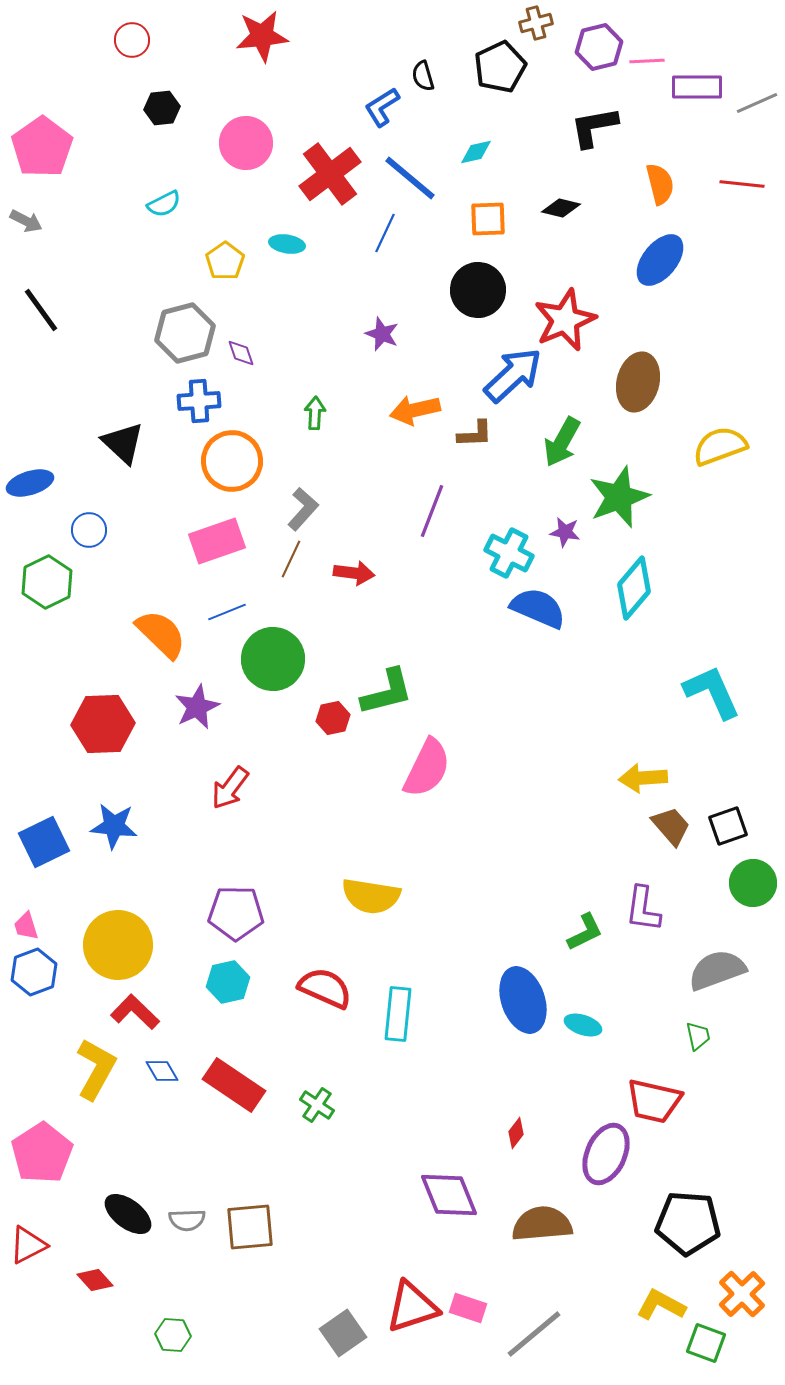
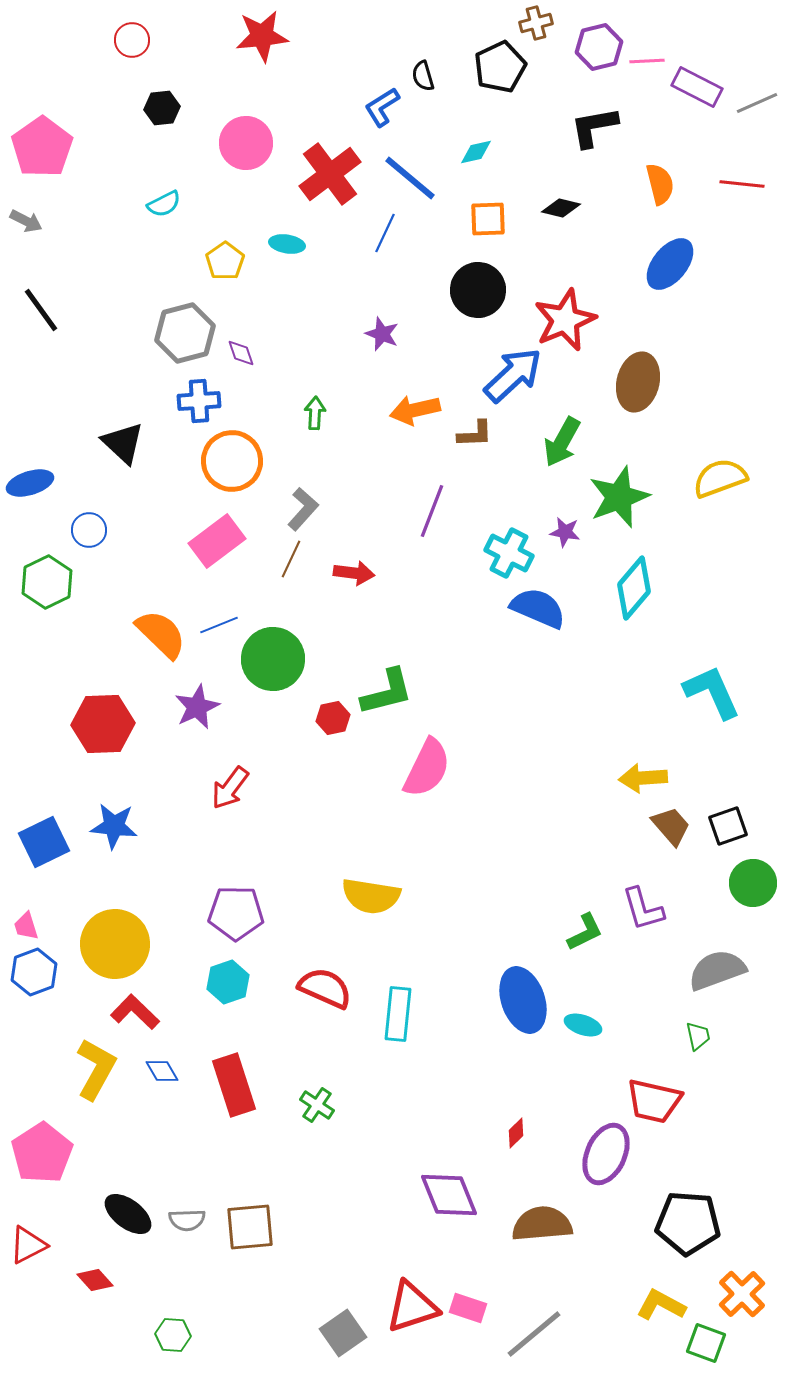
purple rectangle at (697, 87): rotated 27 degrees clockwise
blue ellipse at (660, 260): moved 10 px right, 4 px down
yellow semicircle at (720, 446): moved 32 px down
pink rectangle at (217, 541): rotated 18 degrees counterclockwise
blue line at (227, 612): moved 8 px left, 13 px down
purple L-shape at (643, 909): rotated 24 degrees counterclockwise
yellow circle at (118, 945): moved 3 px left, 1 px up
cyan hexagon at (228, 982): rotated 6 degrees counterclockwise
red rectangle at (234, 1085): rotated 38 degrees clockwise
red diamond at (516, 1133): rotated 8 degrees clockwise
